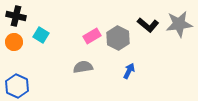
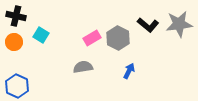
pink rectangle: moved 2 px down
